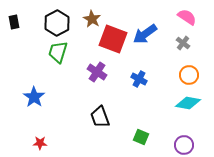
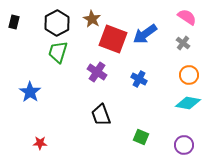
black rectangle: rotated 24 degrees clockwise
blue star: moved 4 px left, 5 px up
black trapezoid: moved 1 px right, 2 px up
